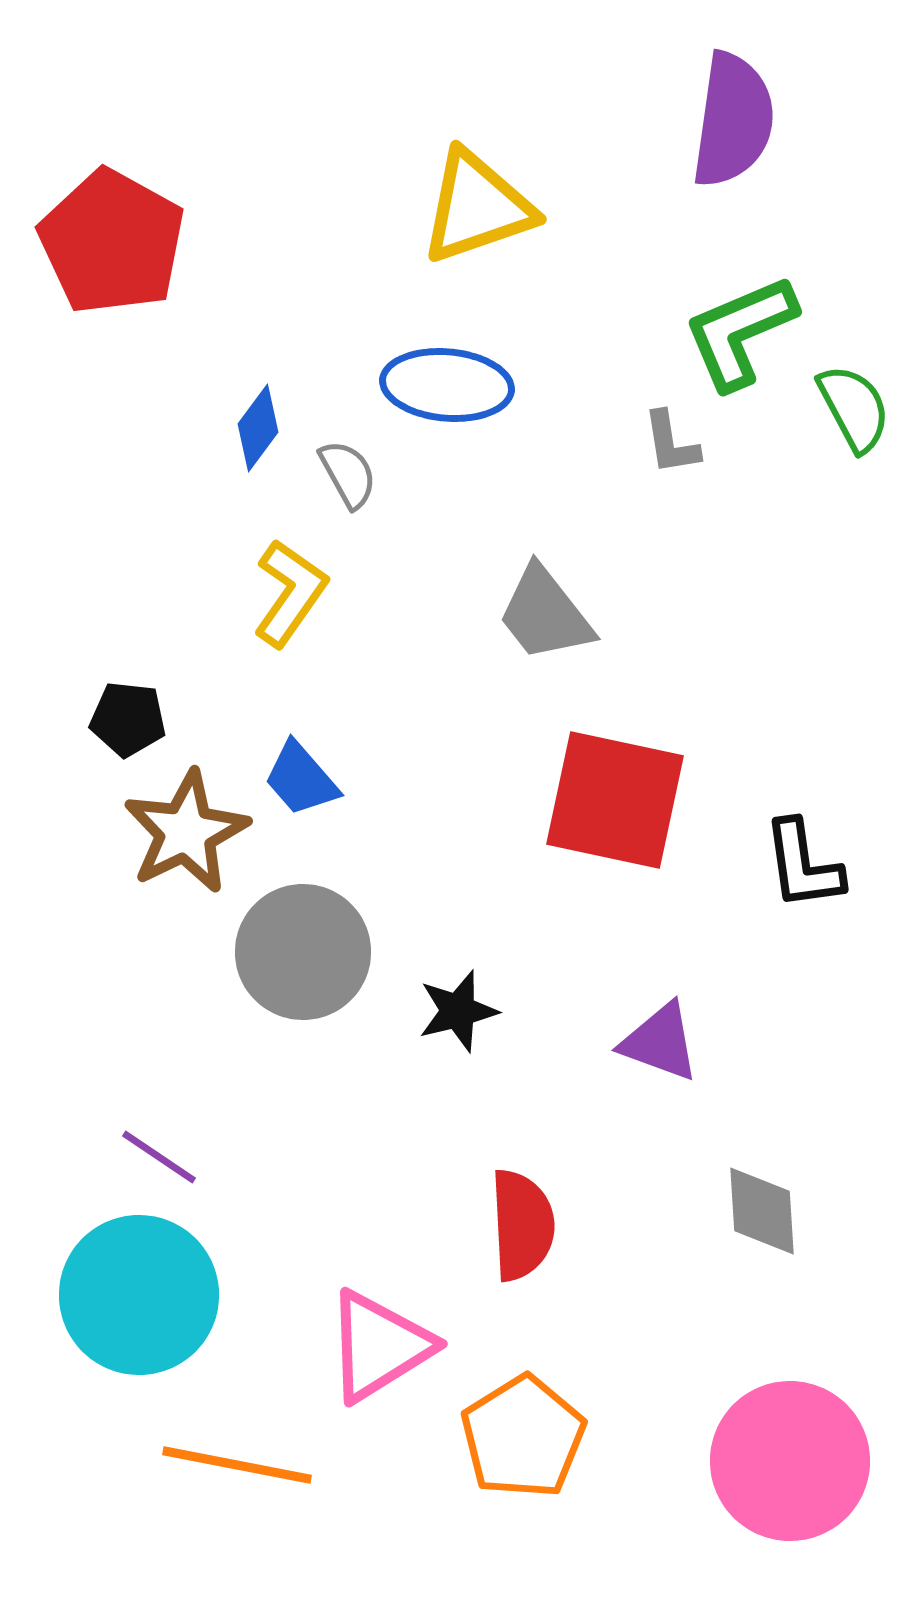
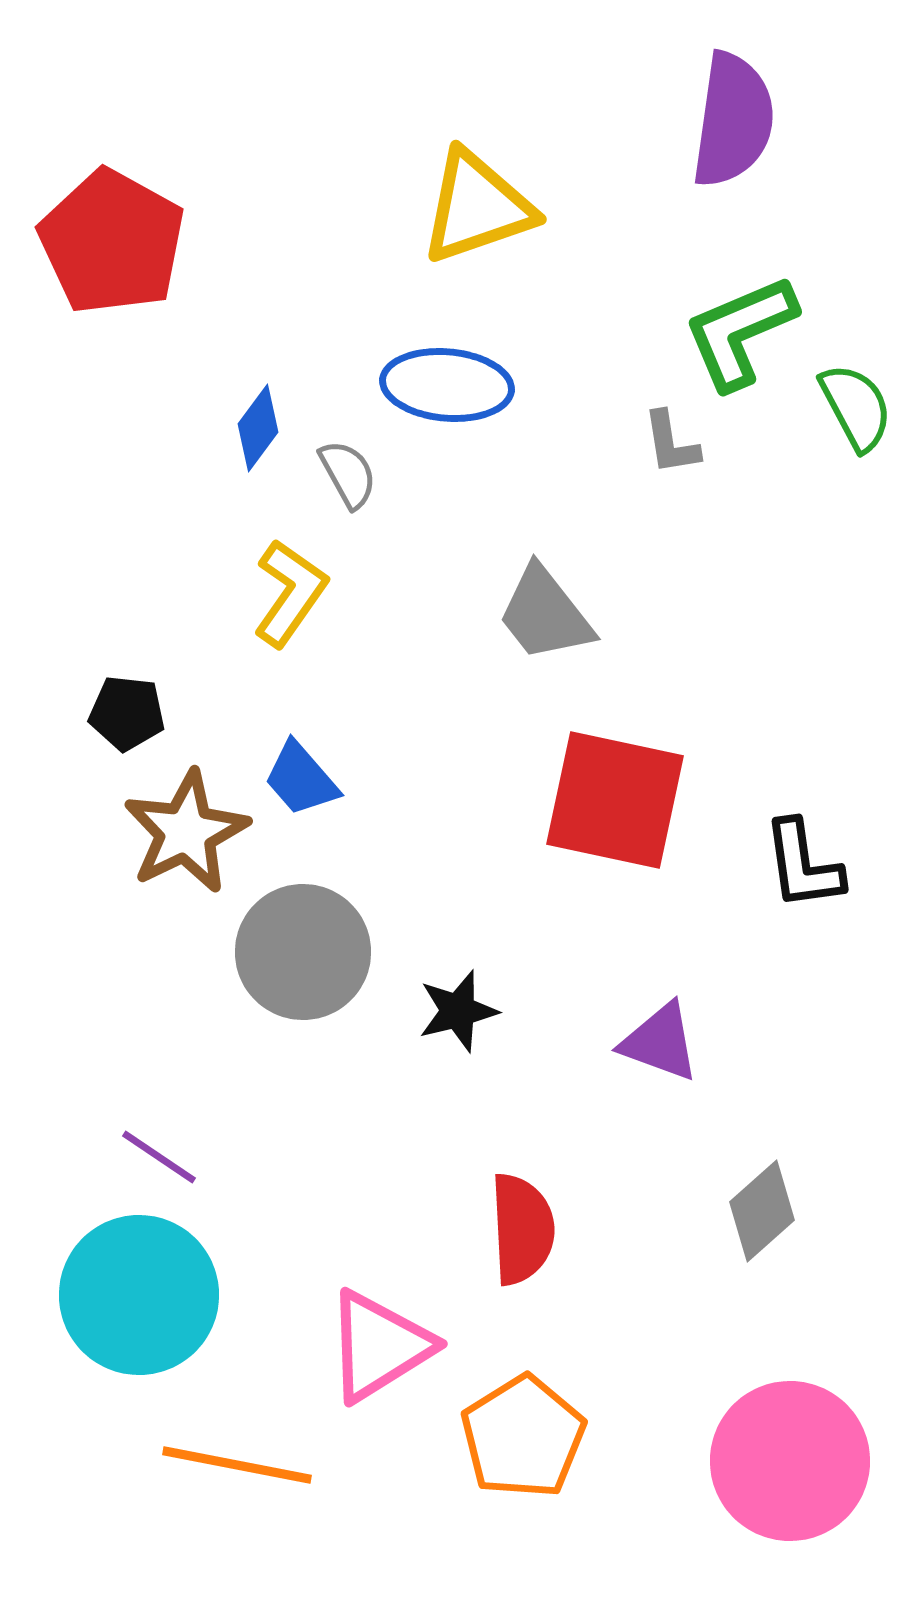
green semicircle: moved 2 px right, 1 px up
black pentagon: moved 1 px left, 6 px up
gray diamond: rotated 52 degrees clockwise
red semicircle: moved 4 px down
